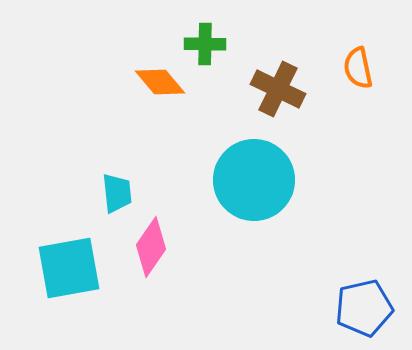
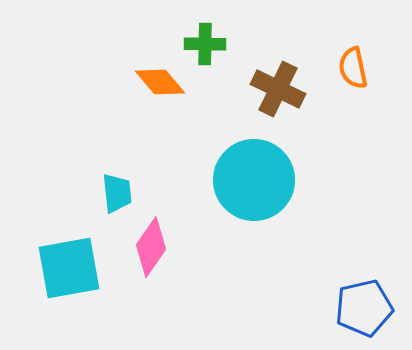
orange semicircle: moved 5 px left
